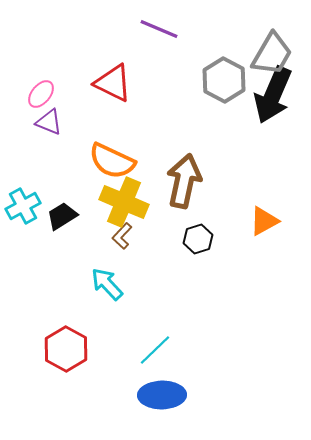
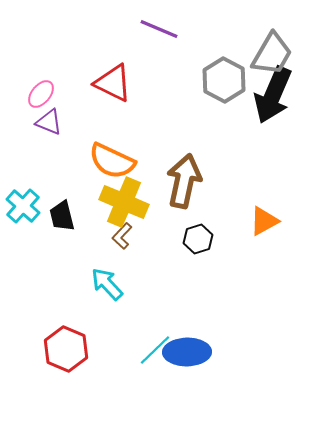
cyan cross: rotated 20 degrees counterclockwise
black trapezoid: rotated 72 degrees counterclockwise
red hexagon: rotated 6 degrees counterclockwise
blue ellipse: moved 25 px right, 43 px up
